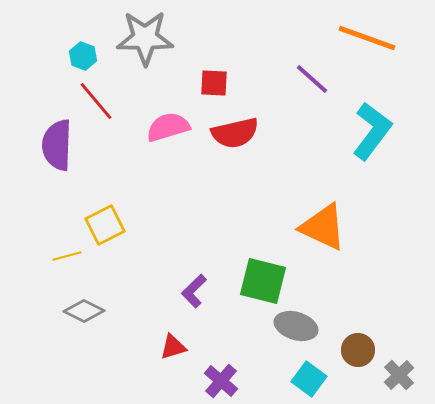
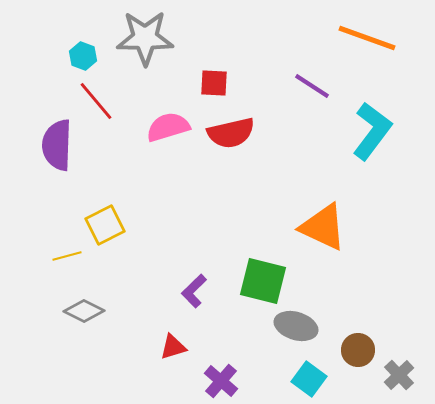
purple line: moved 7 px down; rotated 9 degrees counterclockwise
red semicircle: moved 4 px left
